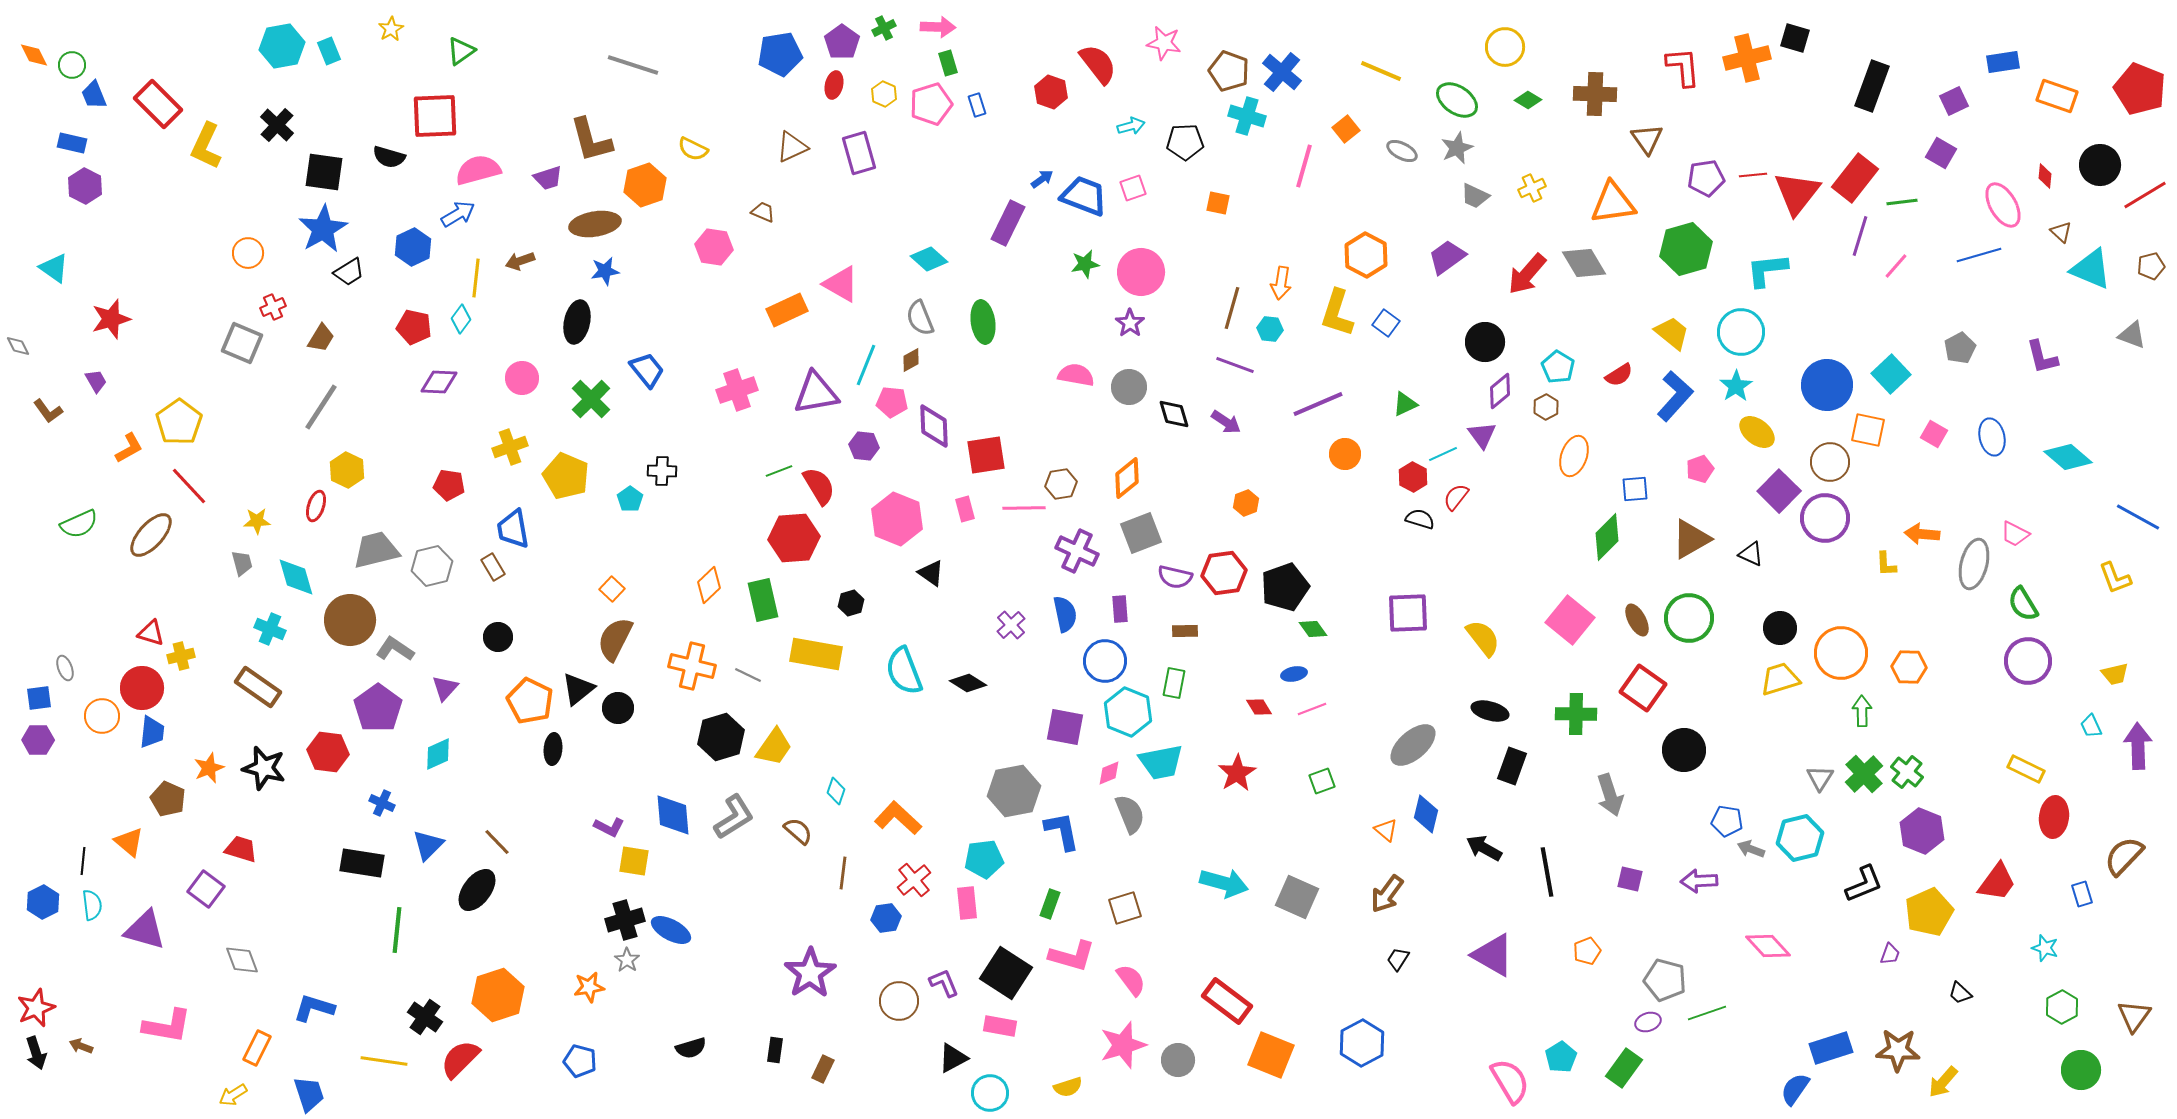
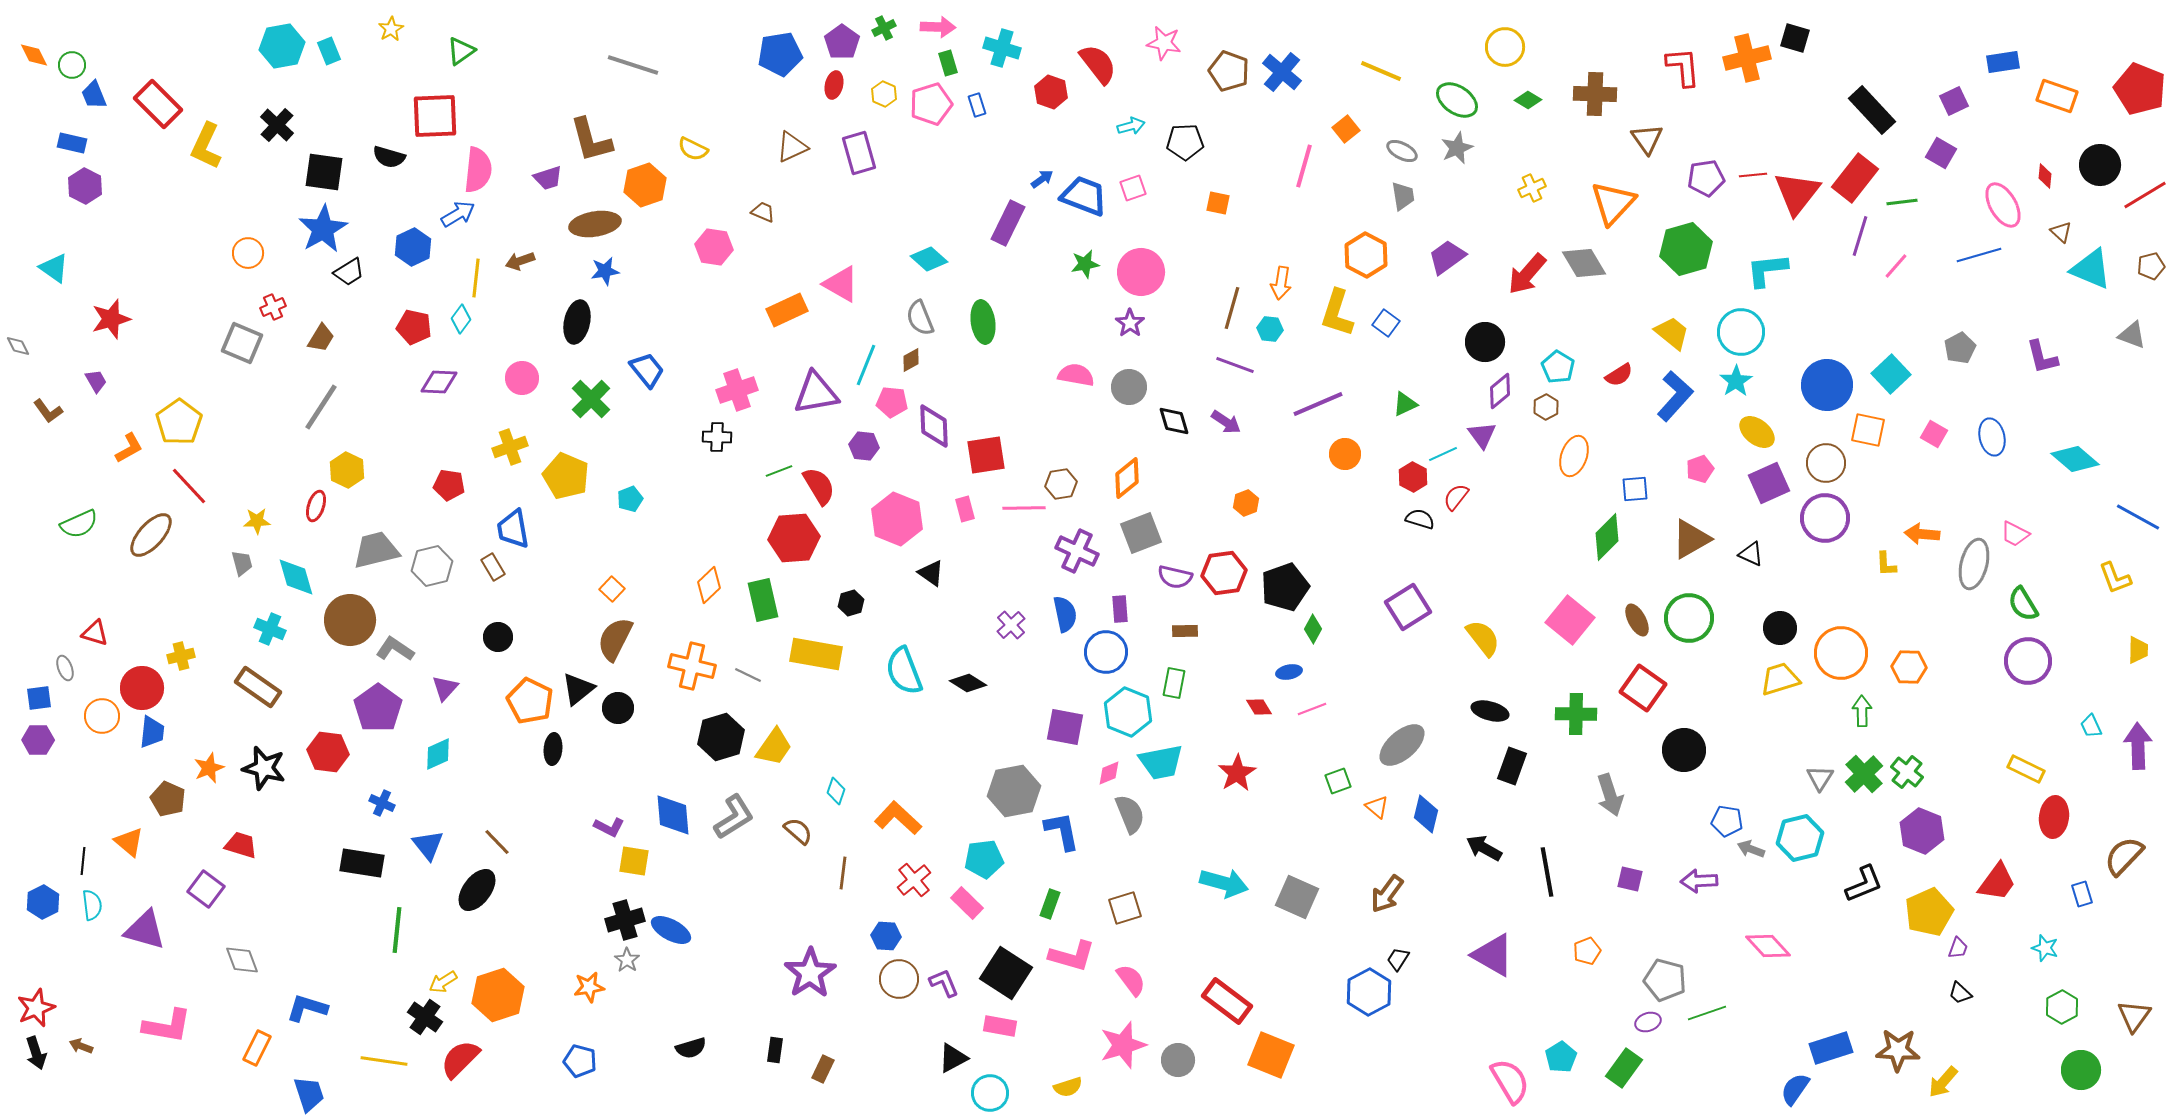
black rectangle at (1872, 86): moved 24 px down; rotated 63 degrees counterclockwise
cyan cross at (1247, 116): moved 245 px left, 68 px up
pink semicircle at (478, 170): rotated 111 degrees clockwise
gray trapezoid at (1475, 196): moved 72 px left; rotated 124 degrees counterclockwise
orange triangle at (1613, 203): rotated 39 degrees counterclockwise
cyan star at (1736, 386): moved 5 px up
black diamond at (1174, 414): moved 7 px down
cyan diamond at (2068, 457): moved 7 px right, 2 px down
brown circle at (1830, 462): moved 4 px left, 1 px down
black cross at (662, 471): moved 55 px right, 34 px up
purple square at (1779, 491): moved 10 px left, 8 px up; rotated 21 degrees clockwise
cyan pentagon at (630, 499): rotated 15 degrees clockwise
purple square at (1408, 613): moved 6 px up; rotated 30 degrees counterclockwise
green diamond at (1313, 629): rotated 64 degrees clockwise
red triangle at (151, 633): moved 56 px left
blue circle at (1105, 661): moved 1 px right, 9 px up
blue ellipse at (1294, 674): moved 5 px left, 2 px up
yellow trapezoid at (2115, 674): moved 23 px right, 24 px up; rotated 76 degrees counterclockwise
gray ellipse at (1413, 745): moved 11 px left
green square at (1322, 781): moved 16 px right
orange triangle at (1386, 830): moved 9 px left, 23 px up
blue triangle at (428, 845): rotated 24 degrees counterclockwise
red trapezoid at (241, 849): moved 4 px up
pink rectangle at (967, 903): rotated 40 degrees counterclockwise
blue hexagon at (886, 918): moved 18 px down; rotated 12 degrees clockwise
purple trapezoid at (1890, 954): moved 68 px right, 6 px up
brown circle at (899, 1001): moved 22 px up
blue L-shape at (314, 1008): moved 7 px left
blue hexagon at (1362, 1043): moved 7 px right, 51 px up
yellow arrow at (233, 1095): moved 210 px right, 113 px up
